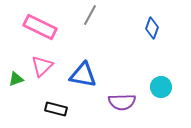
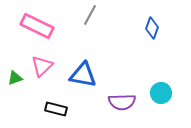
pink rectangle: moved 3 px left, 1 px up
green triangle: moved 1 px left, 1 px up
cyan circle: moved 6 px down
